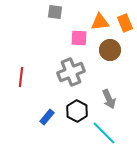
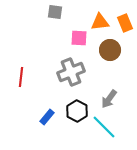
gray arrow: rotated 60 degrees clockwise
cyan line: moved 6 px up
